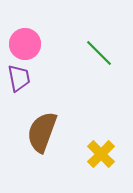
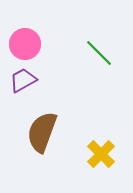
purple trapezoid: moved 4 px right, 2 px down; rotated 108 degrees counterclockwise
